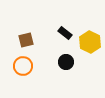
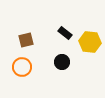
yellow hexagon: rotated 20 degrees counterclockwise
black circle: moved 4 px left
orange circle: moved 1 px left, 1 px down
